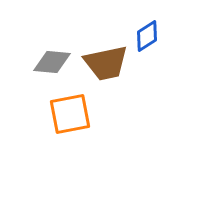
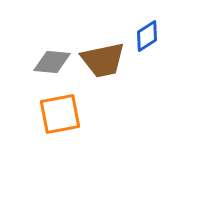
brown trapezoid: moved 3 px left, 3 px up
orange square: moved 10 px left
